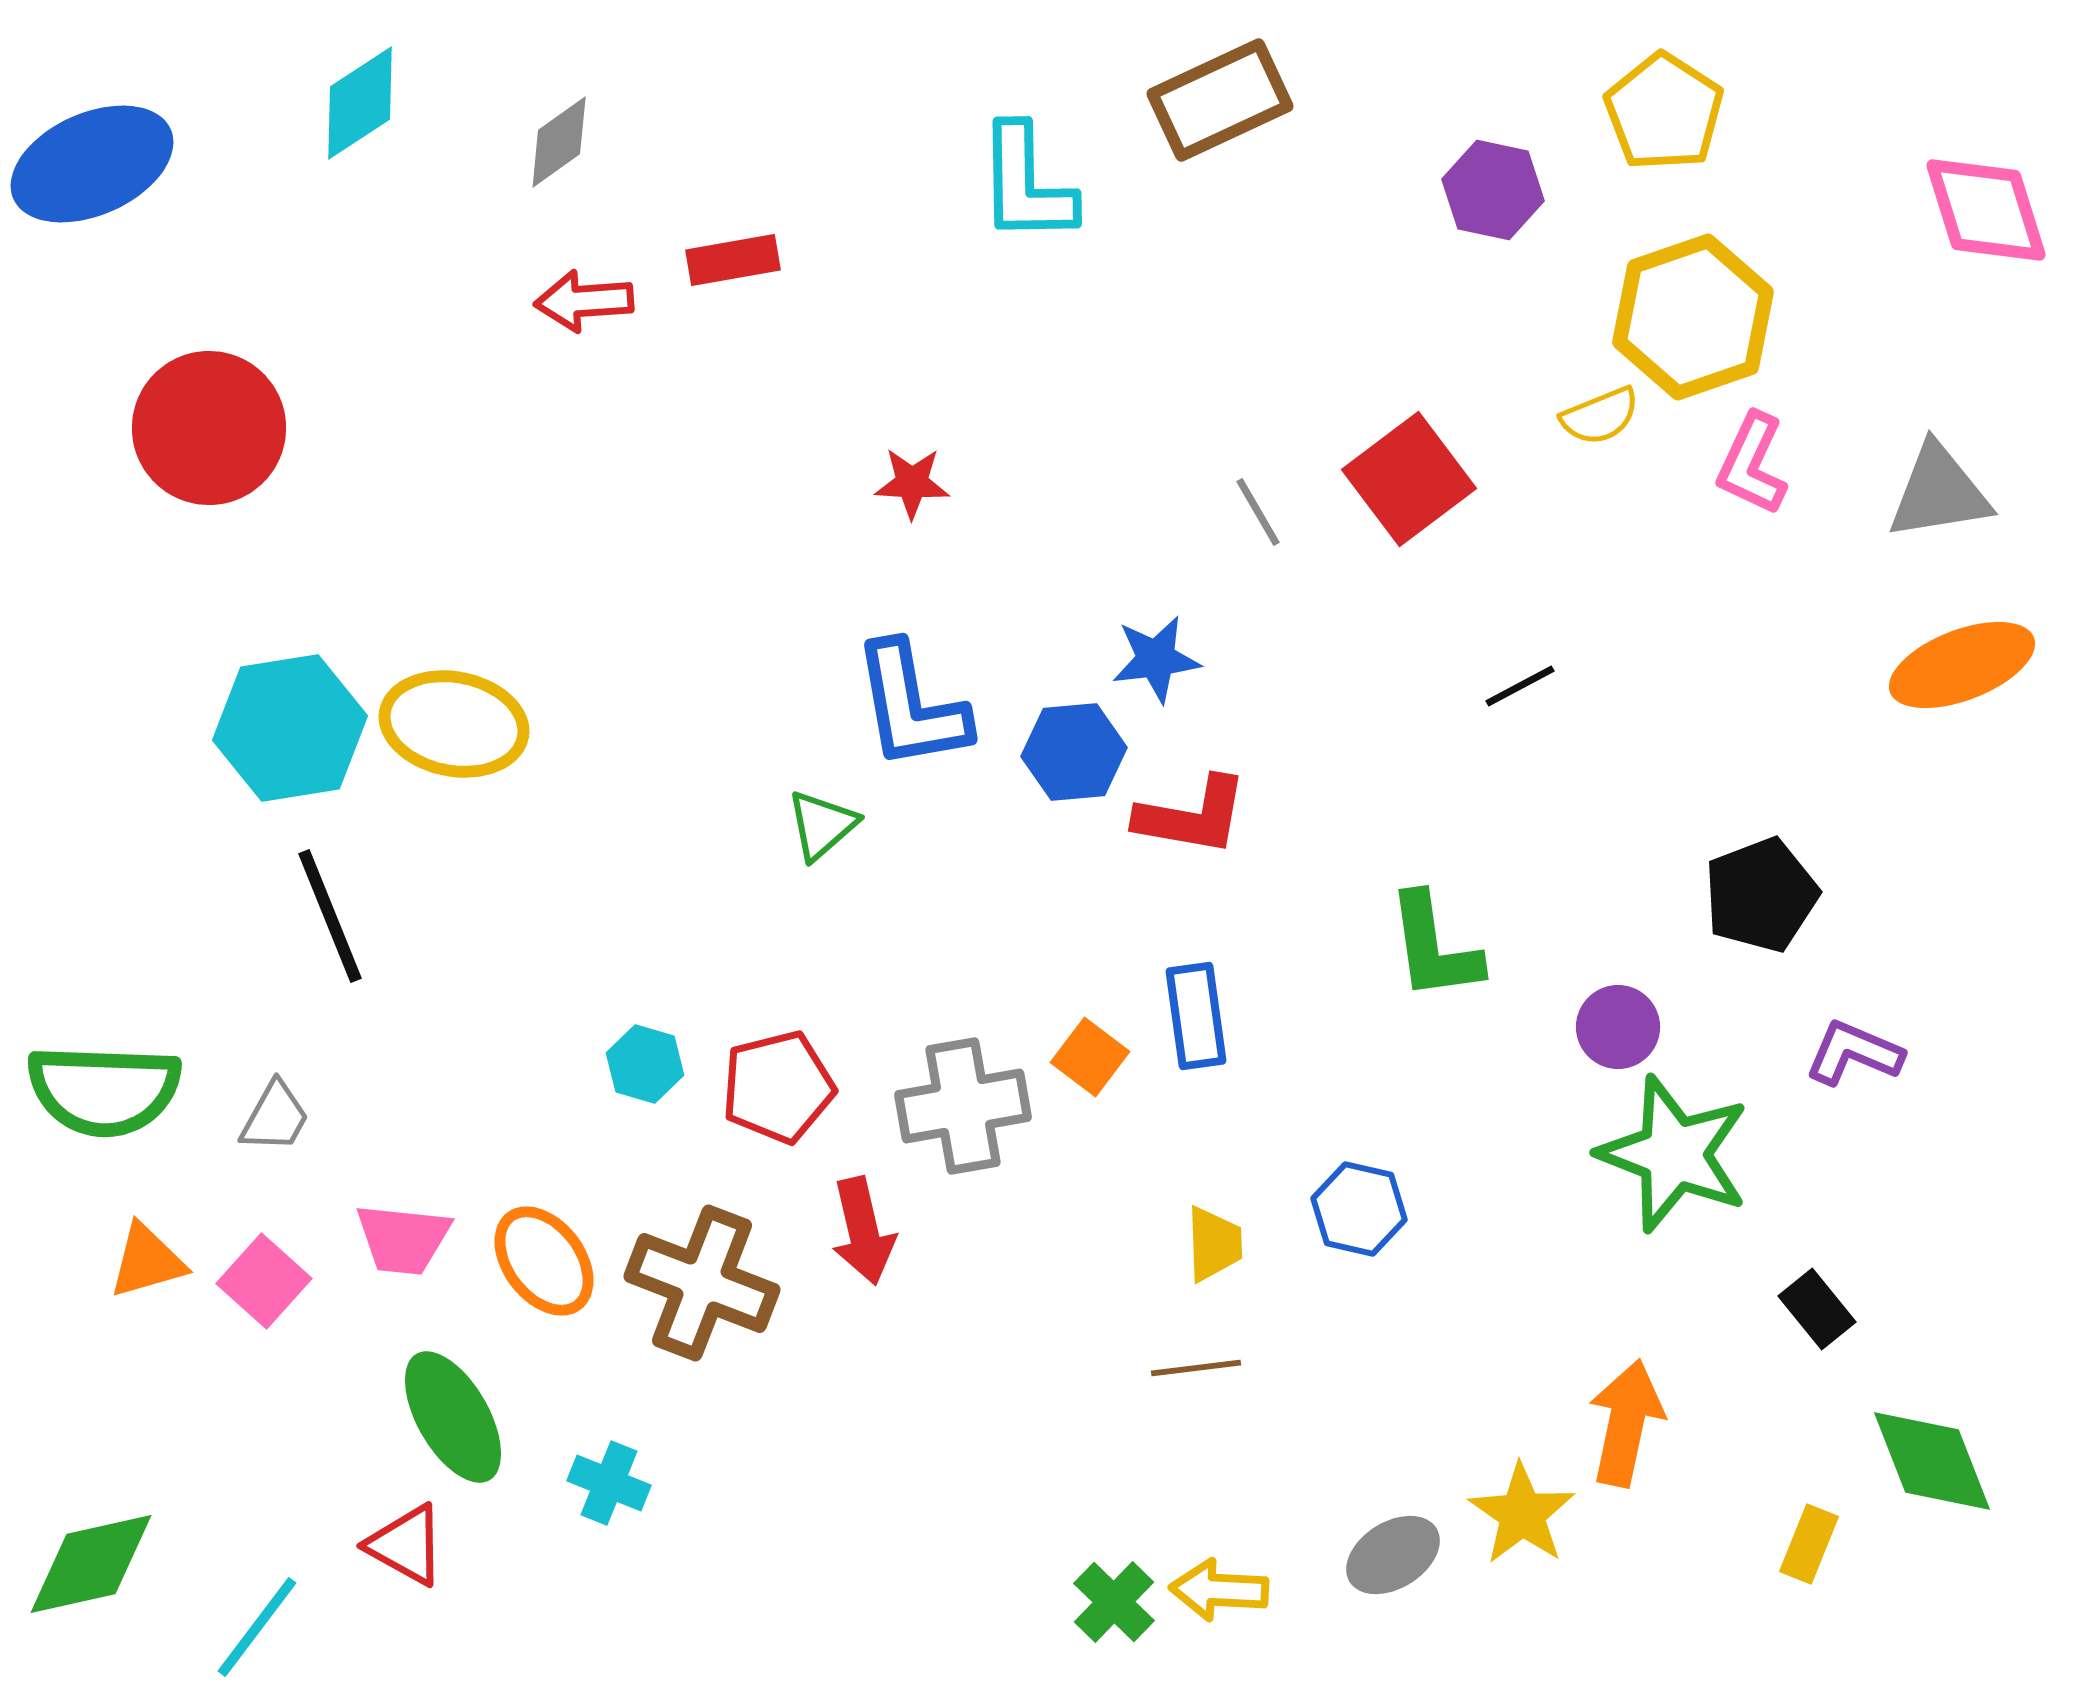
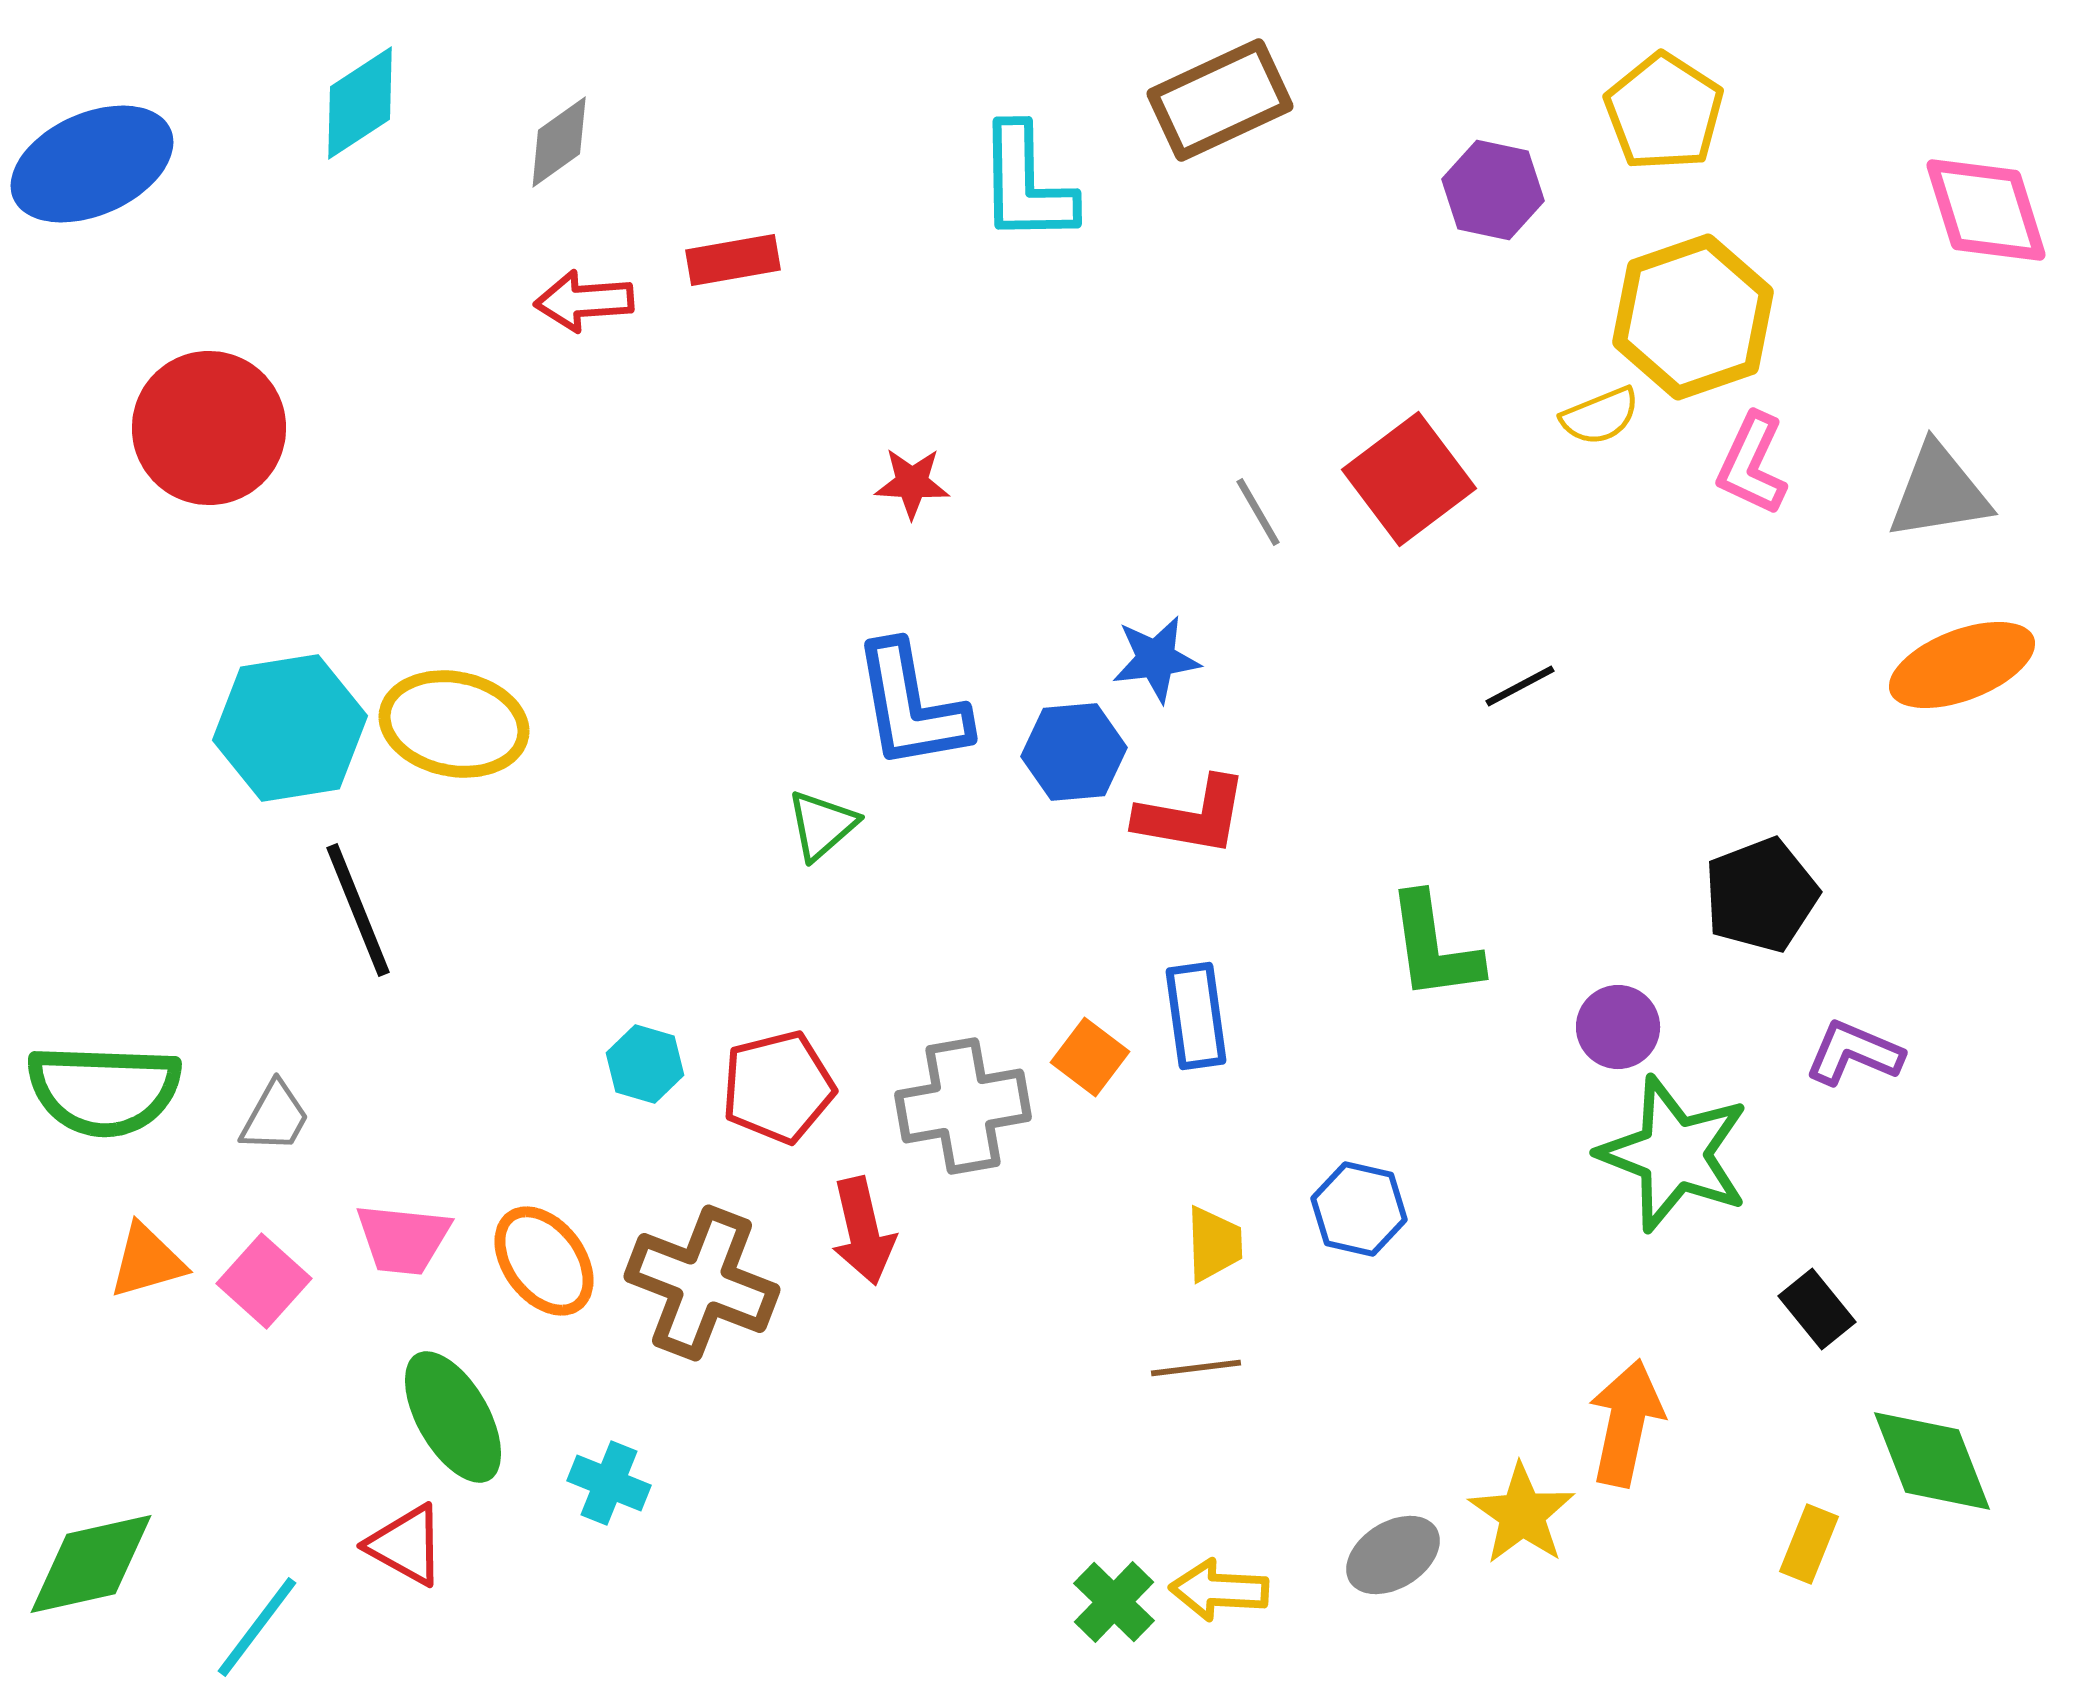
black line at (330, 916): moved 28 px right, 6 px up
